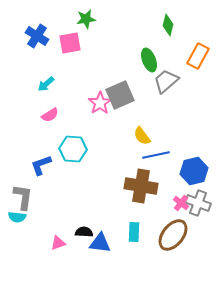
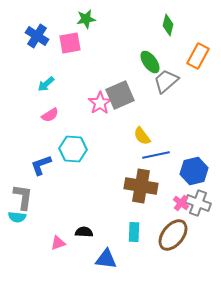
green ellipse: moved 1 px right, 2 px down; rotated 15 degrees counterclockwise
blue triangle: moved 6 px right, 16 px down
